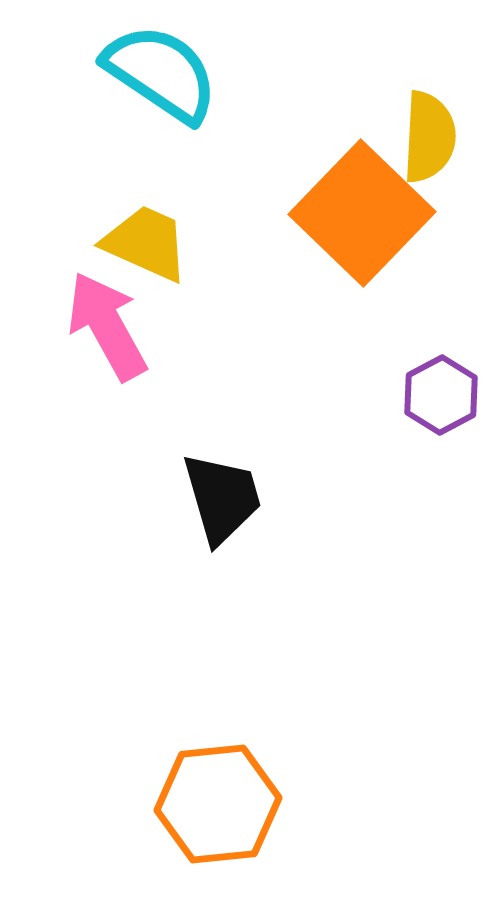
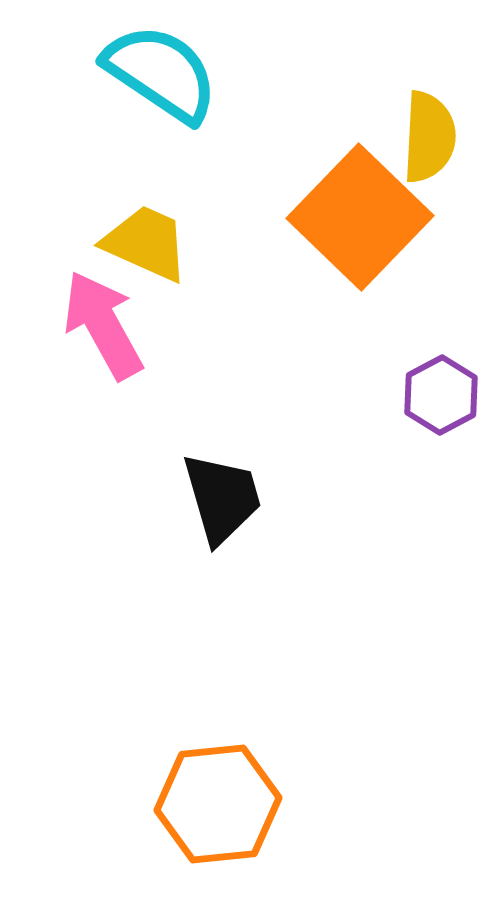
orange square: moved 2 px left, 4 px down
pink arrow: moved 4 px left, 1 px up
